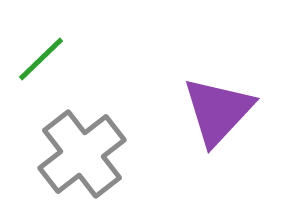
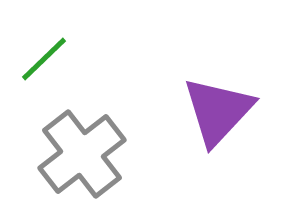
green line: moved 3 px right
